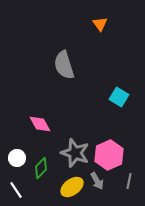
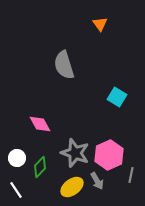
cyan square: moved 2 px left
green diamond: moved 1 px left, 1 px up
gray line: moved 2 px right, 6 px up
